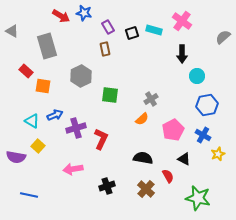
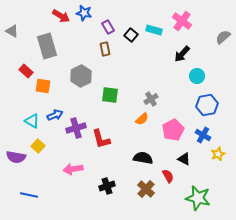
black square: moved 1 px left, 2 px down; rotated 32 degrees counterclockwise
black arrow: rotated 42 degrees clockwise
red L-shape: rotated 140 degrees clockwise
